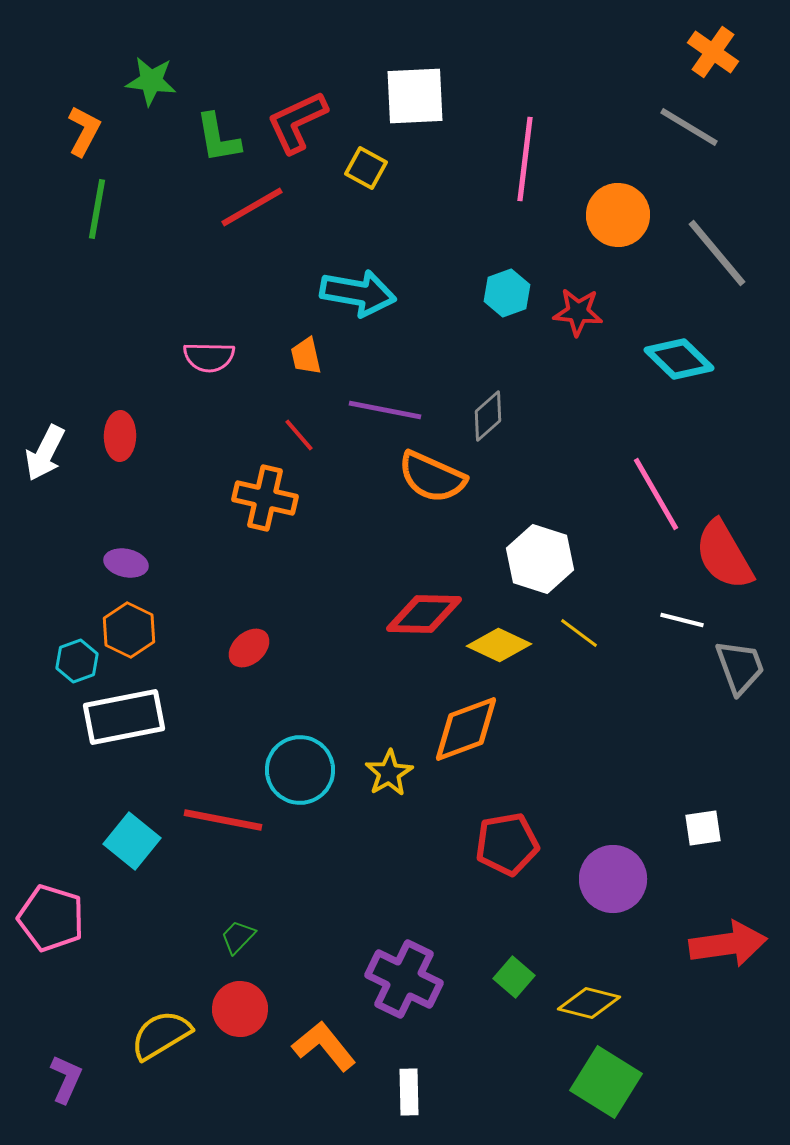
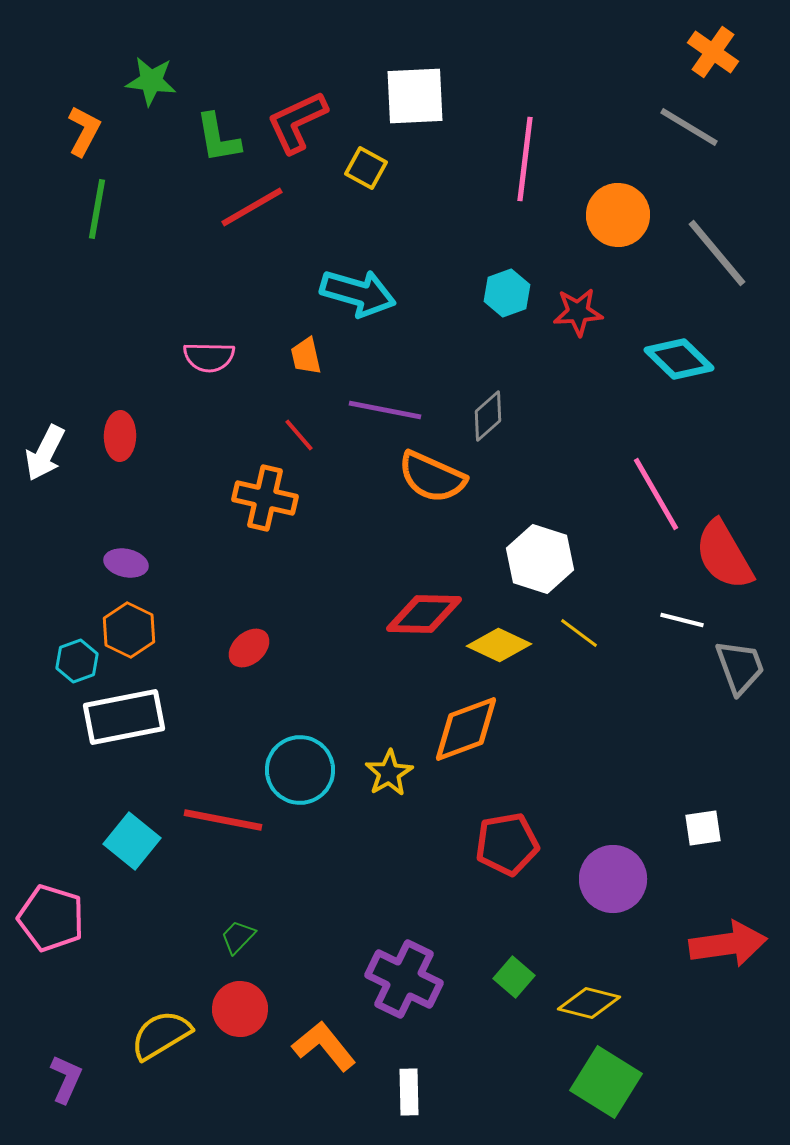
cyan arrow at (358, 293): rotated 6 degrees clockwise
red star at (578, 312): rotated 9 degrees counterclockwise
